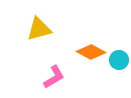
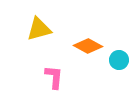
orange diamond: moved 3 px left, 6 px up
pink L-shape: rotated 55 degrees counterclockwise
